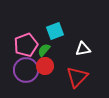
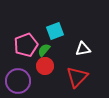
purple circle: moved 8 px left, 11 px down
